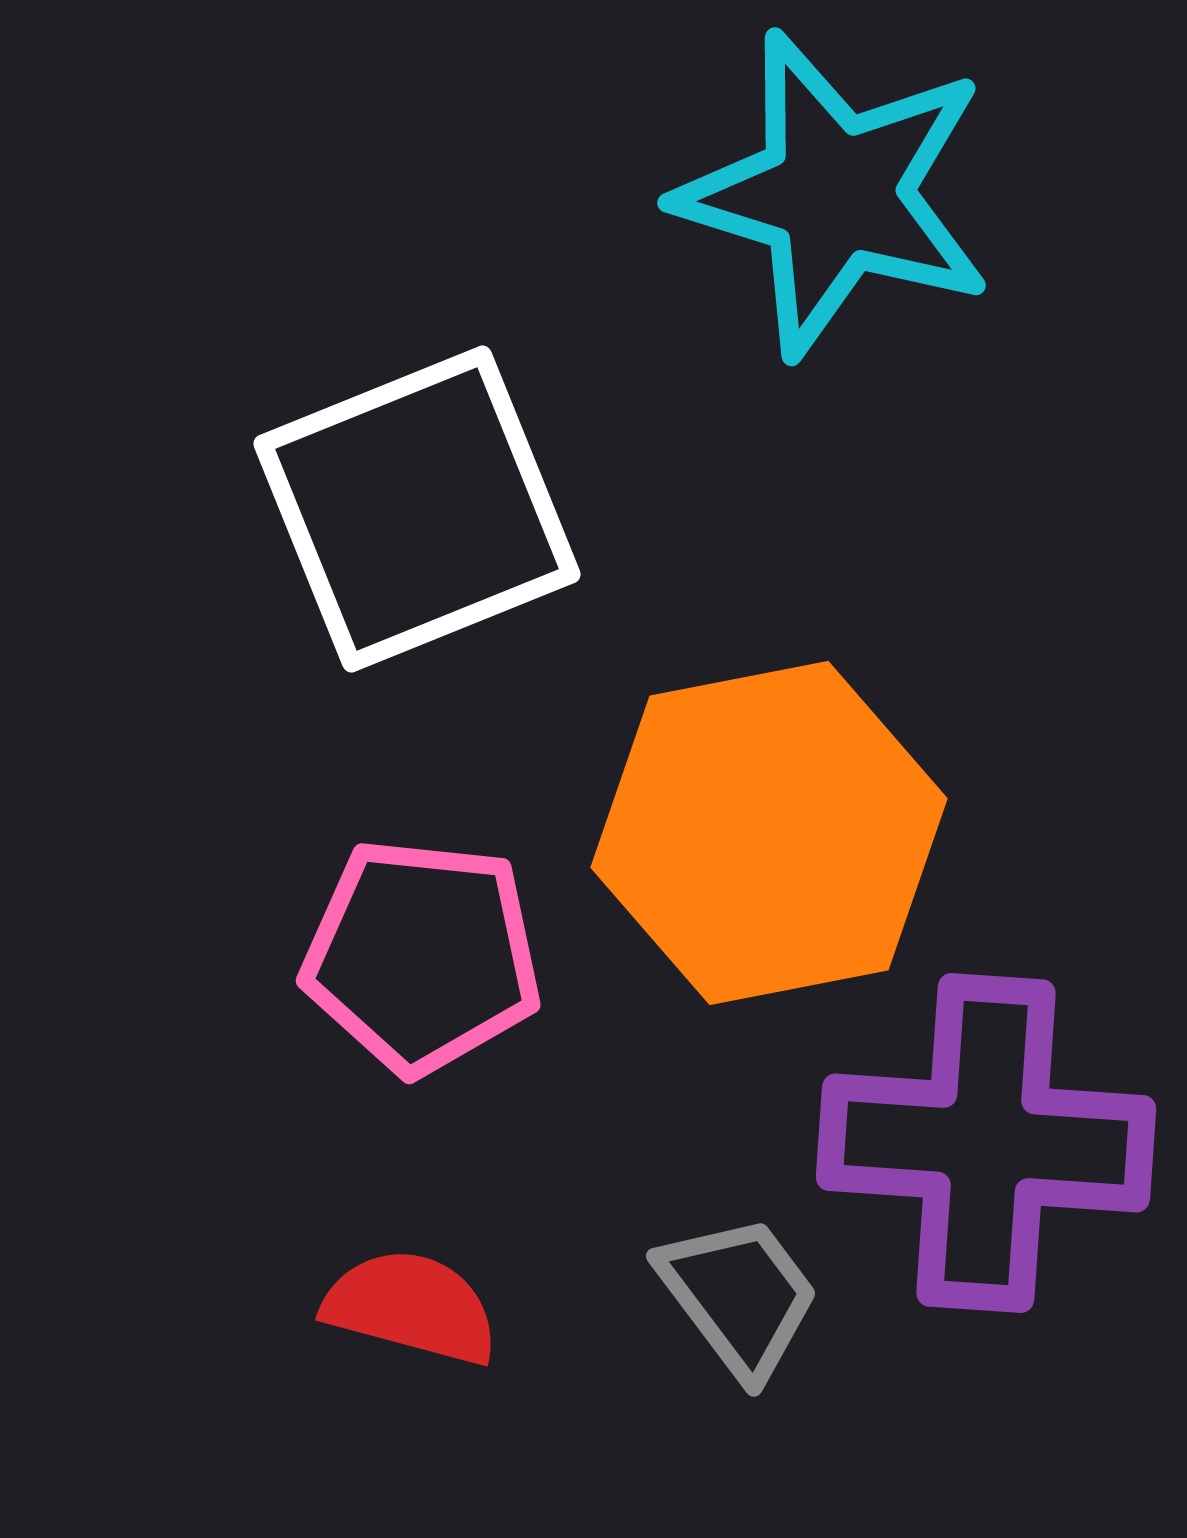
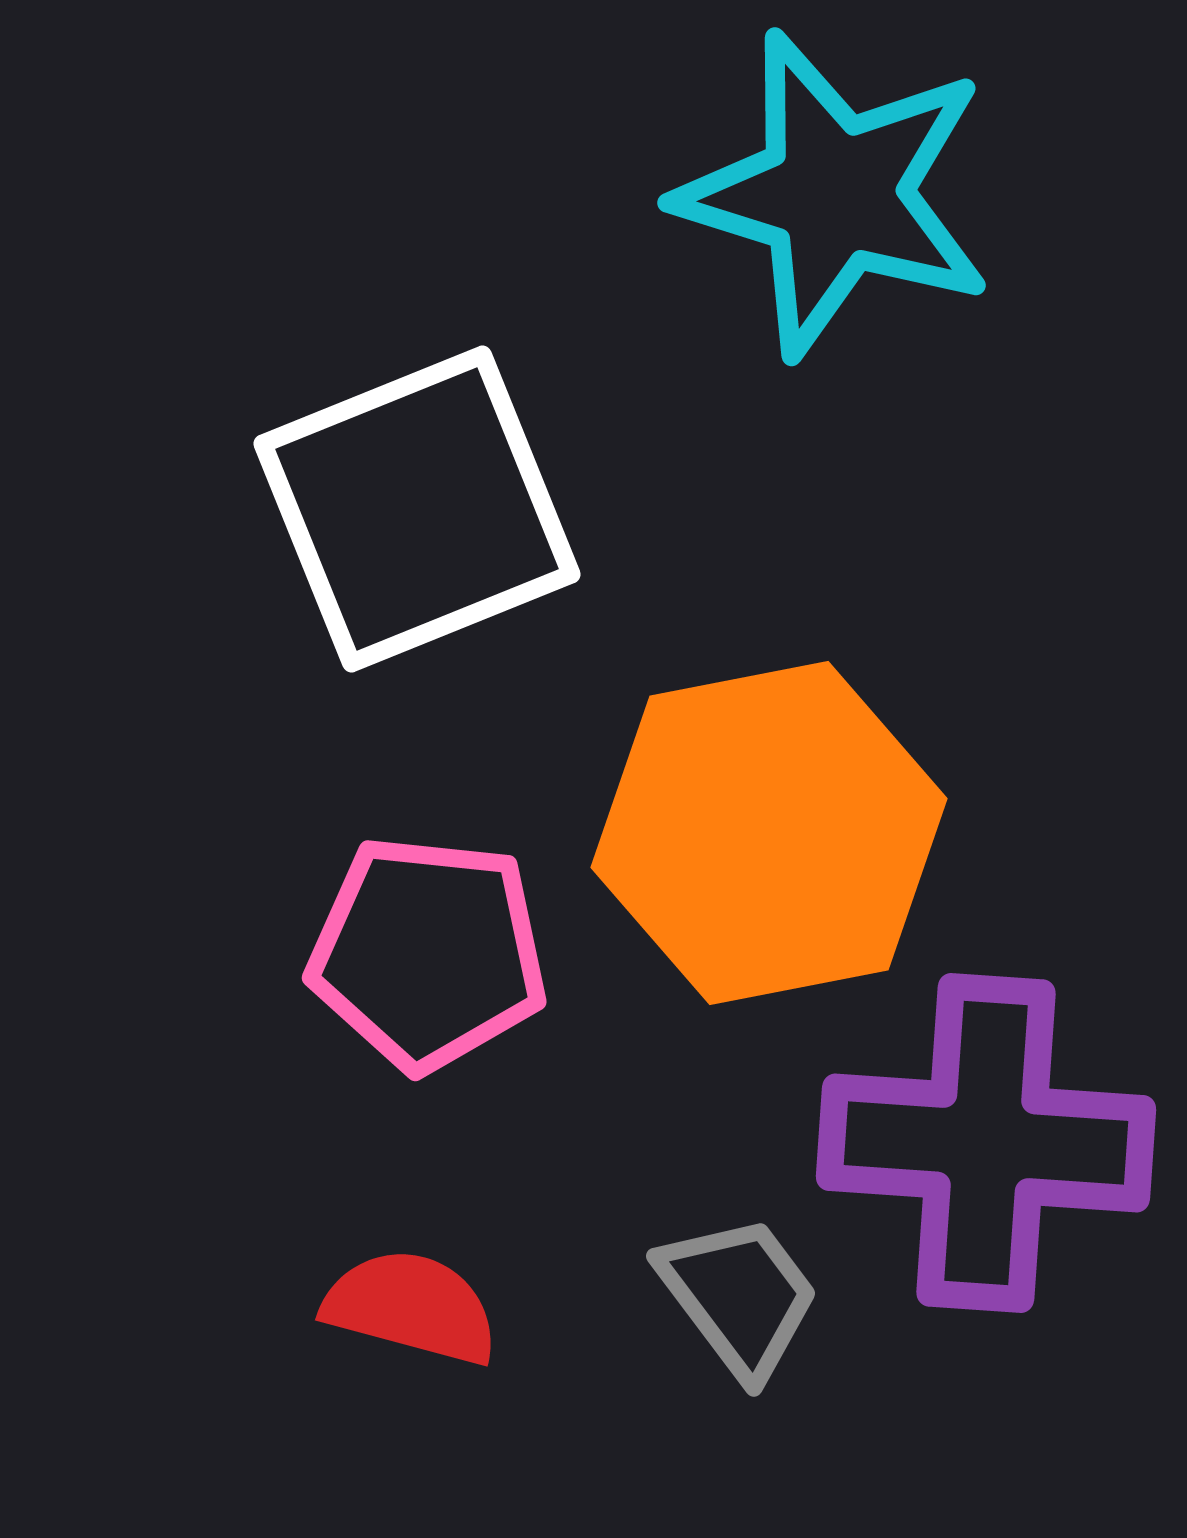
pink pentagon: moved 6 px right, 3 px up
